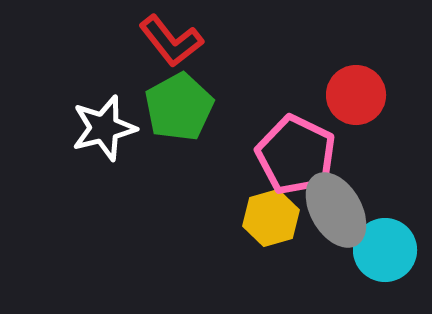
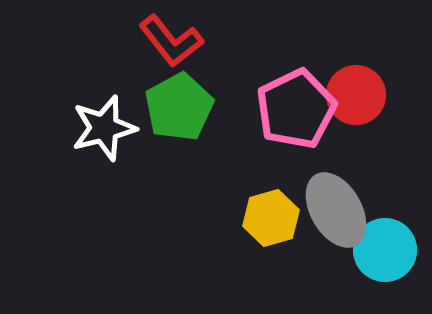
pink pentagon: moved 46 px up; rotated 20 degrees clockwise
